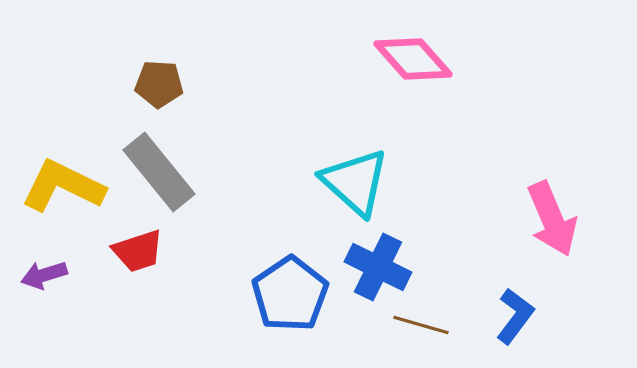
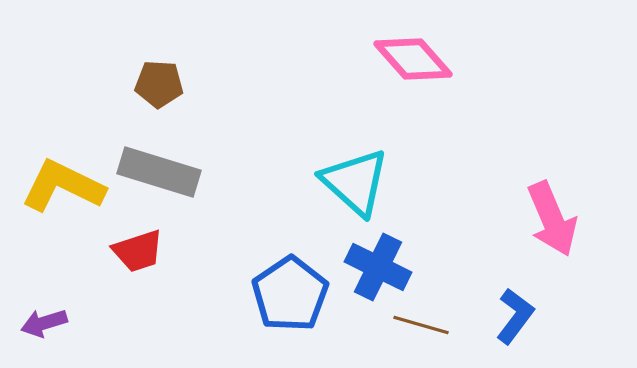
gray rectangle: rotated 34 degrees counterclockwise
purple arrow: moved 48 px down
